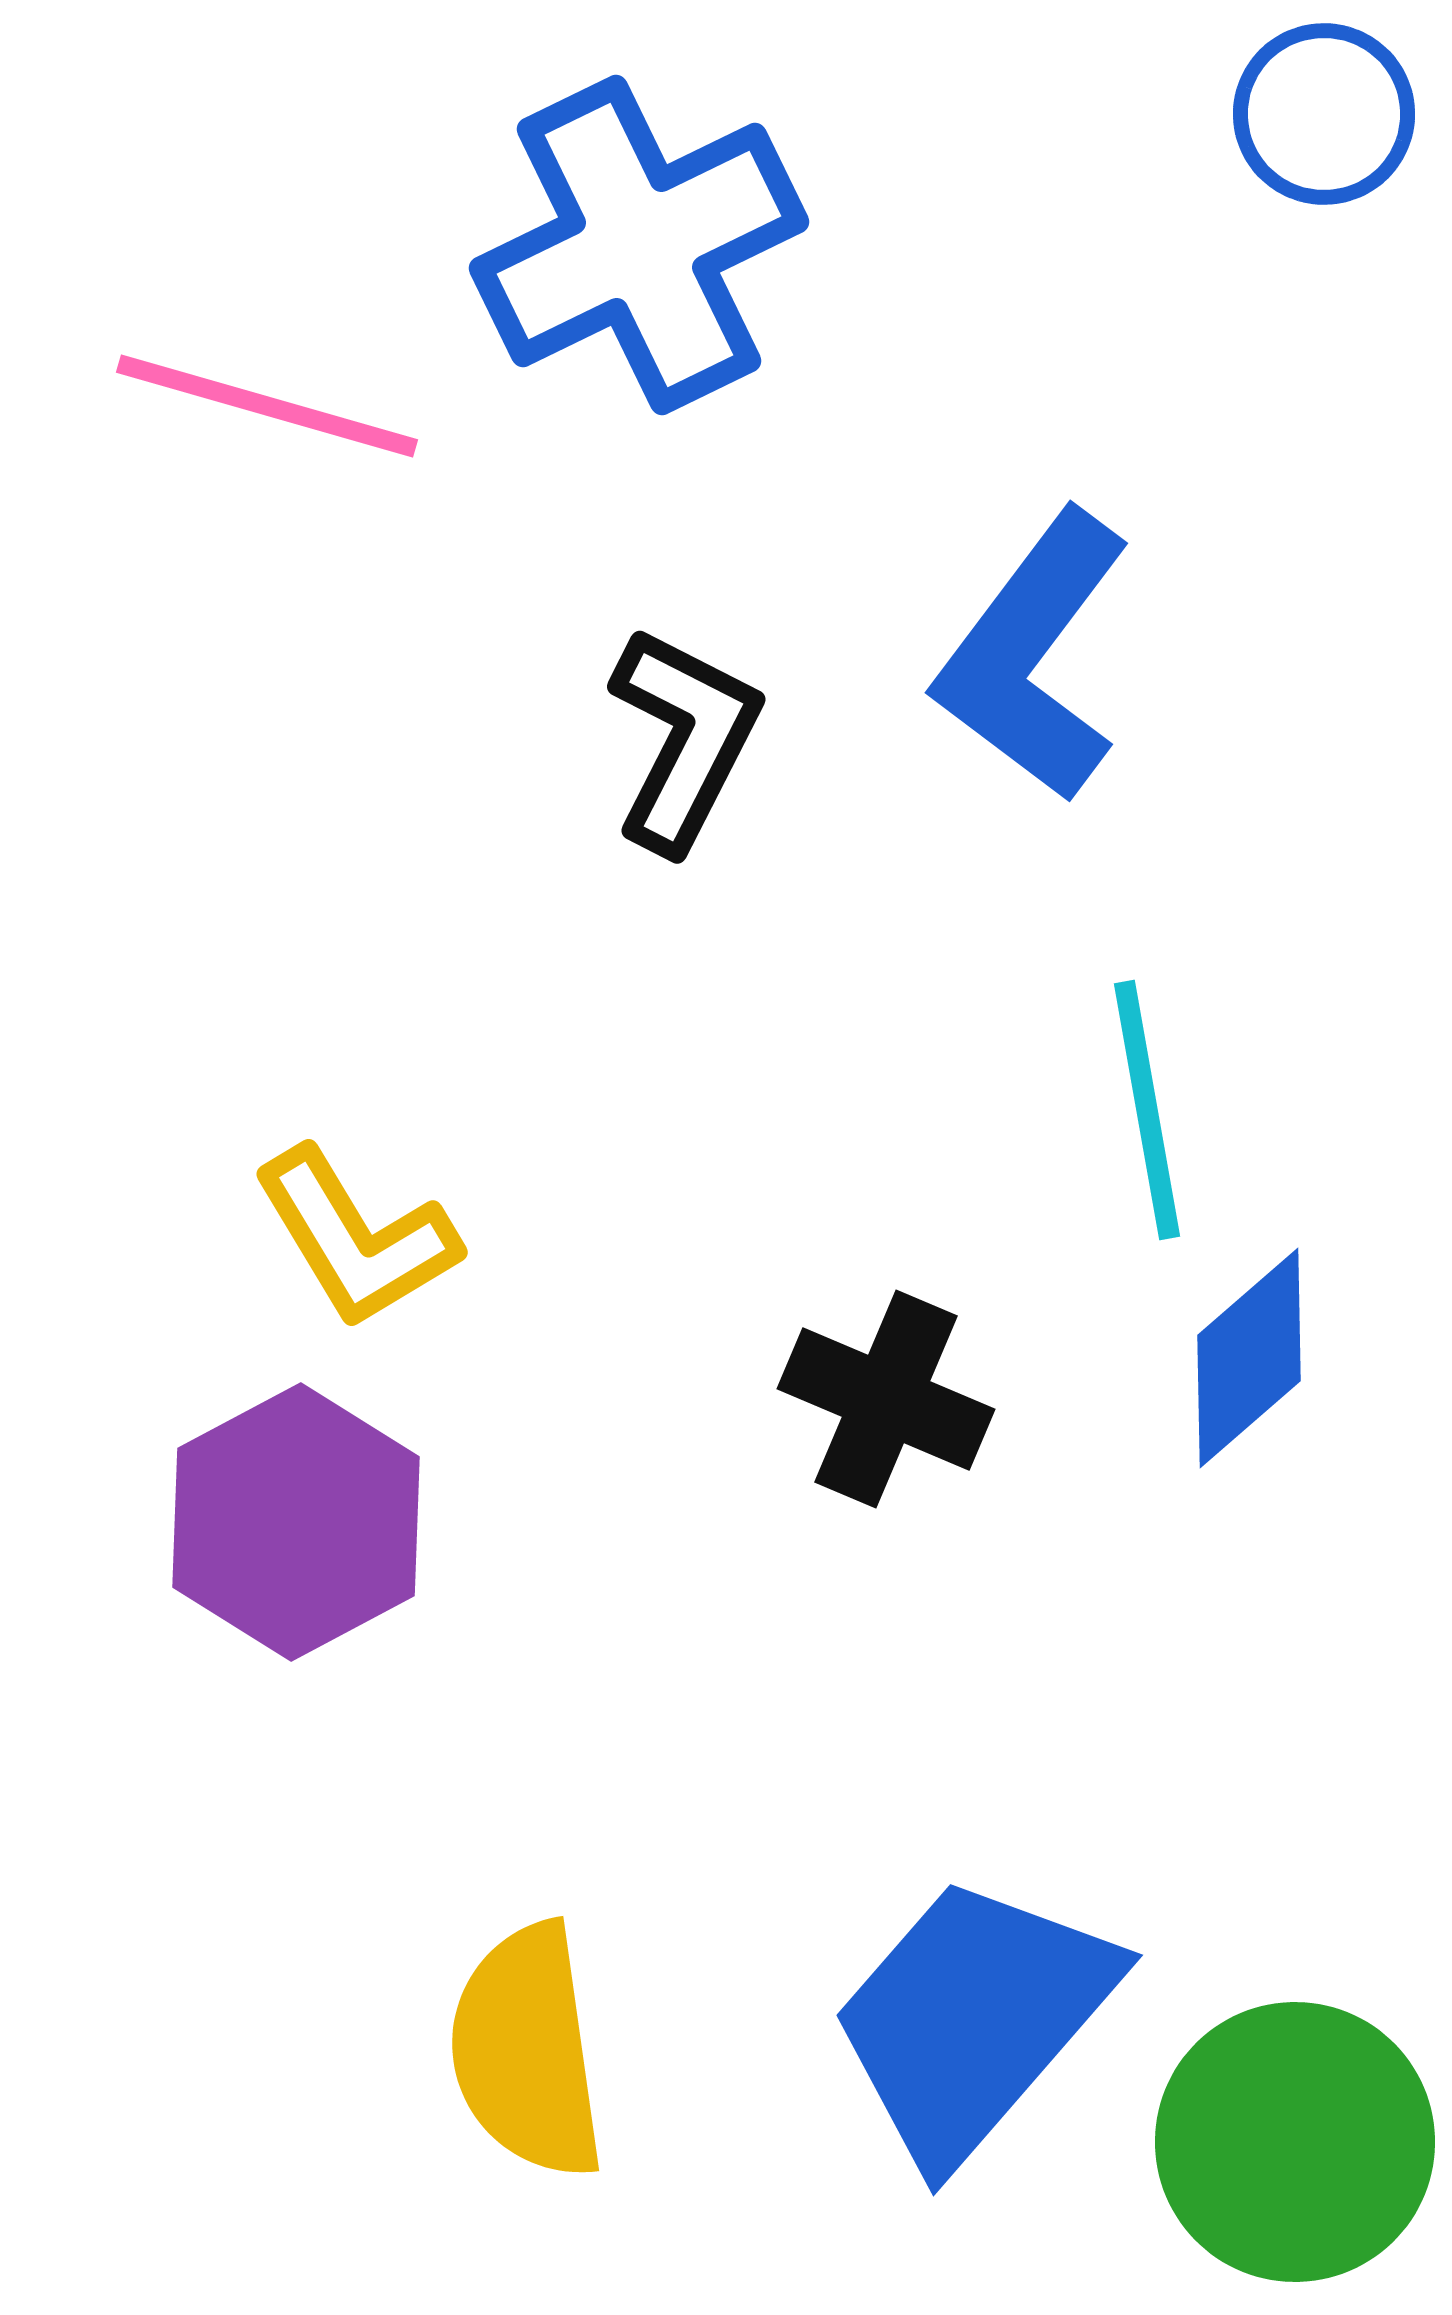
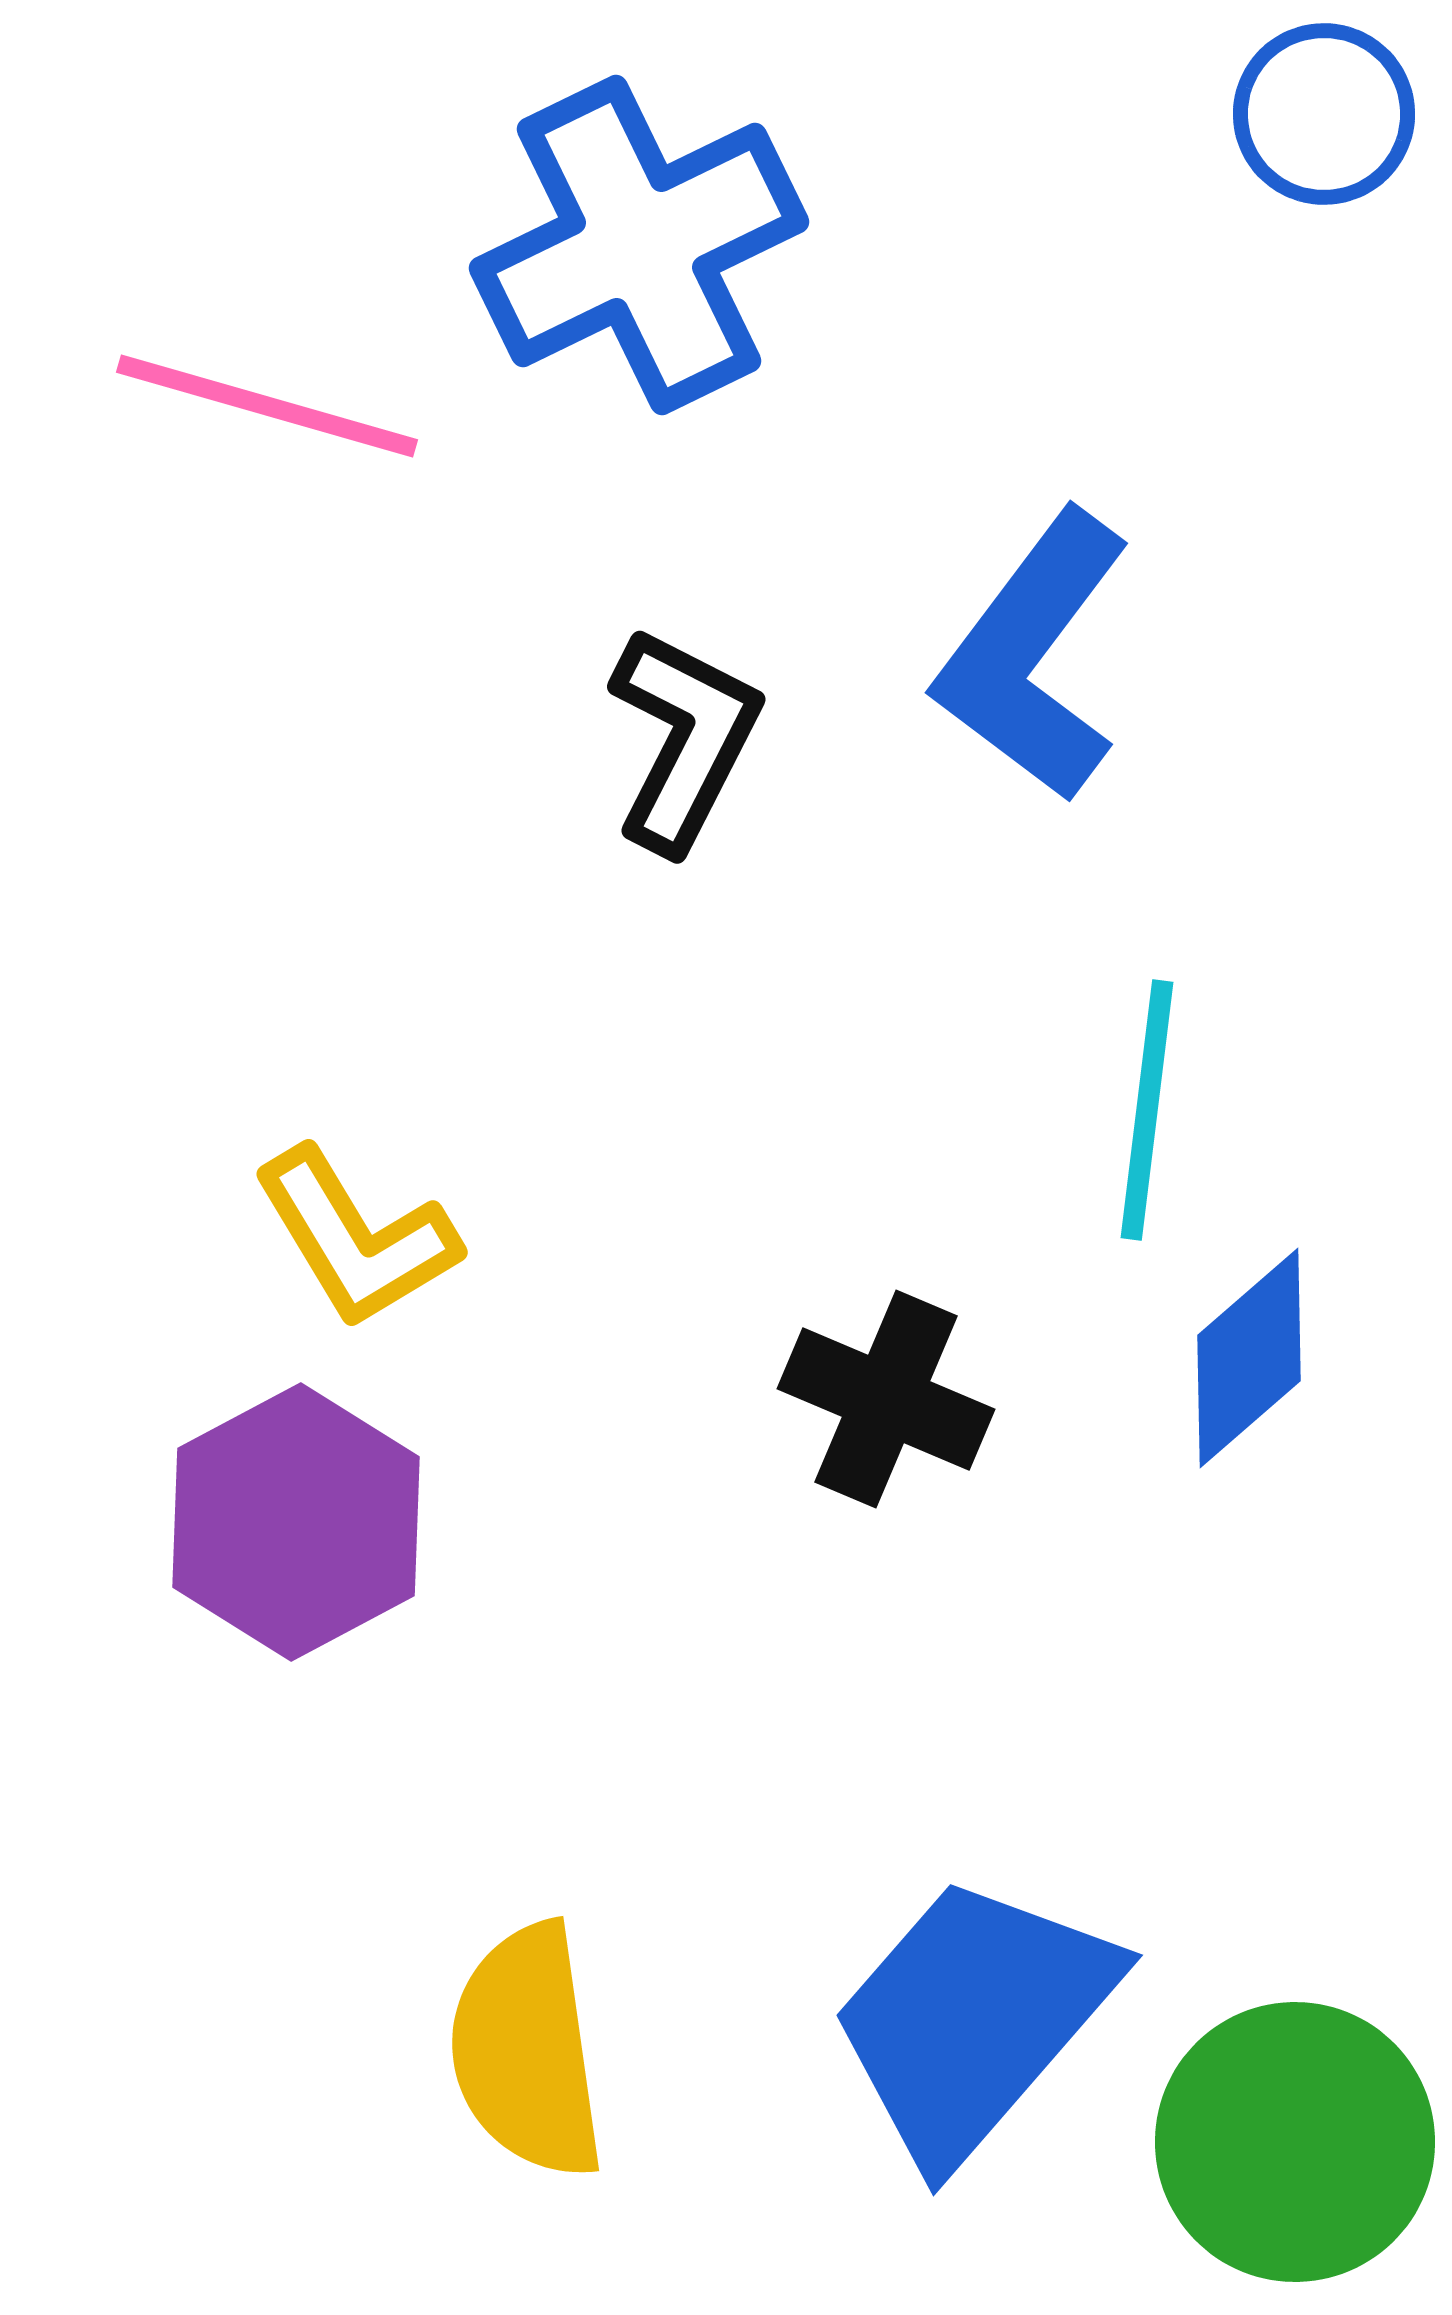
cyan line: rotated 17 degrees clockwise
